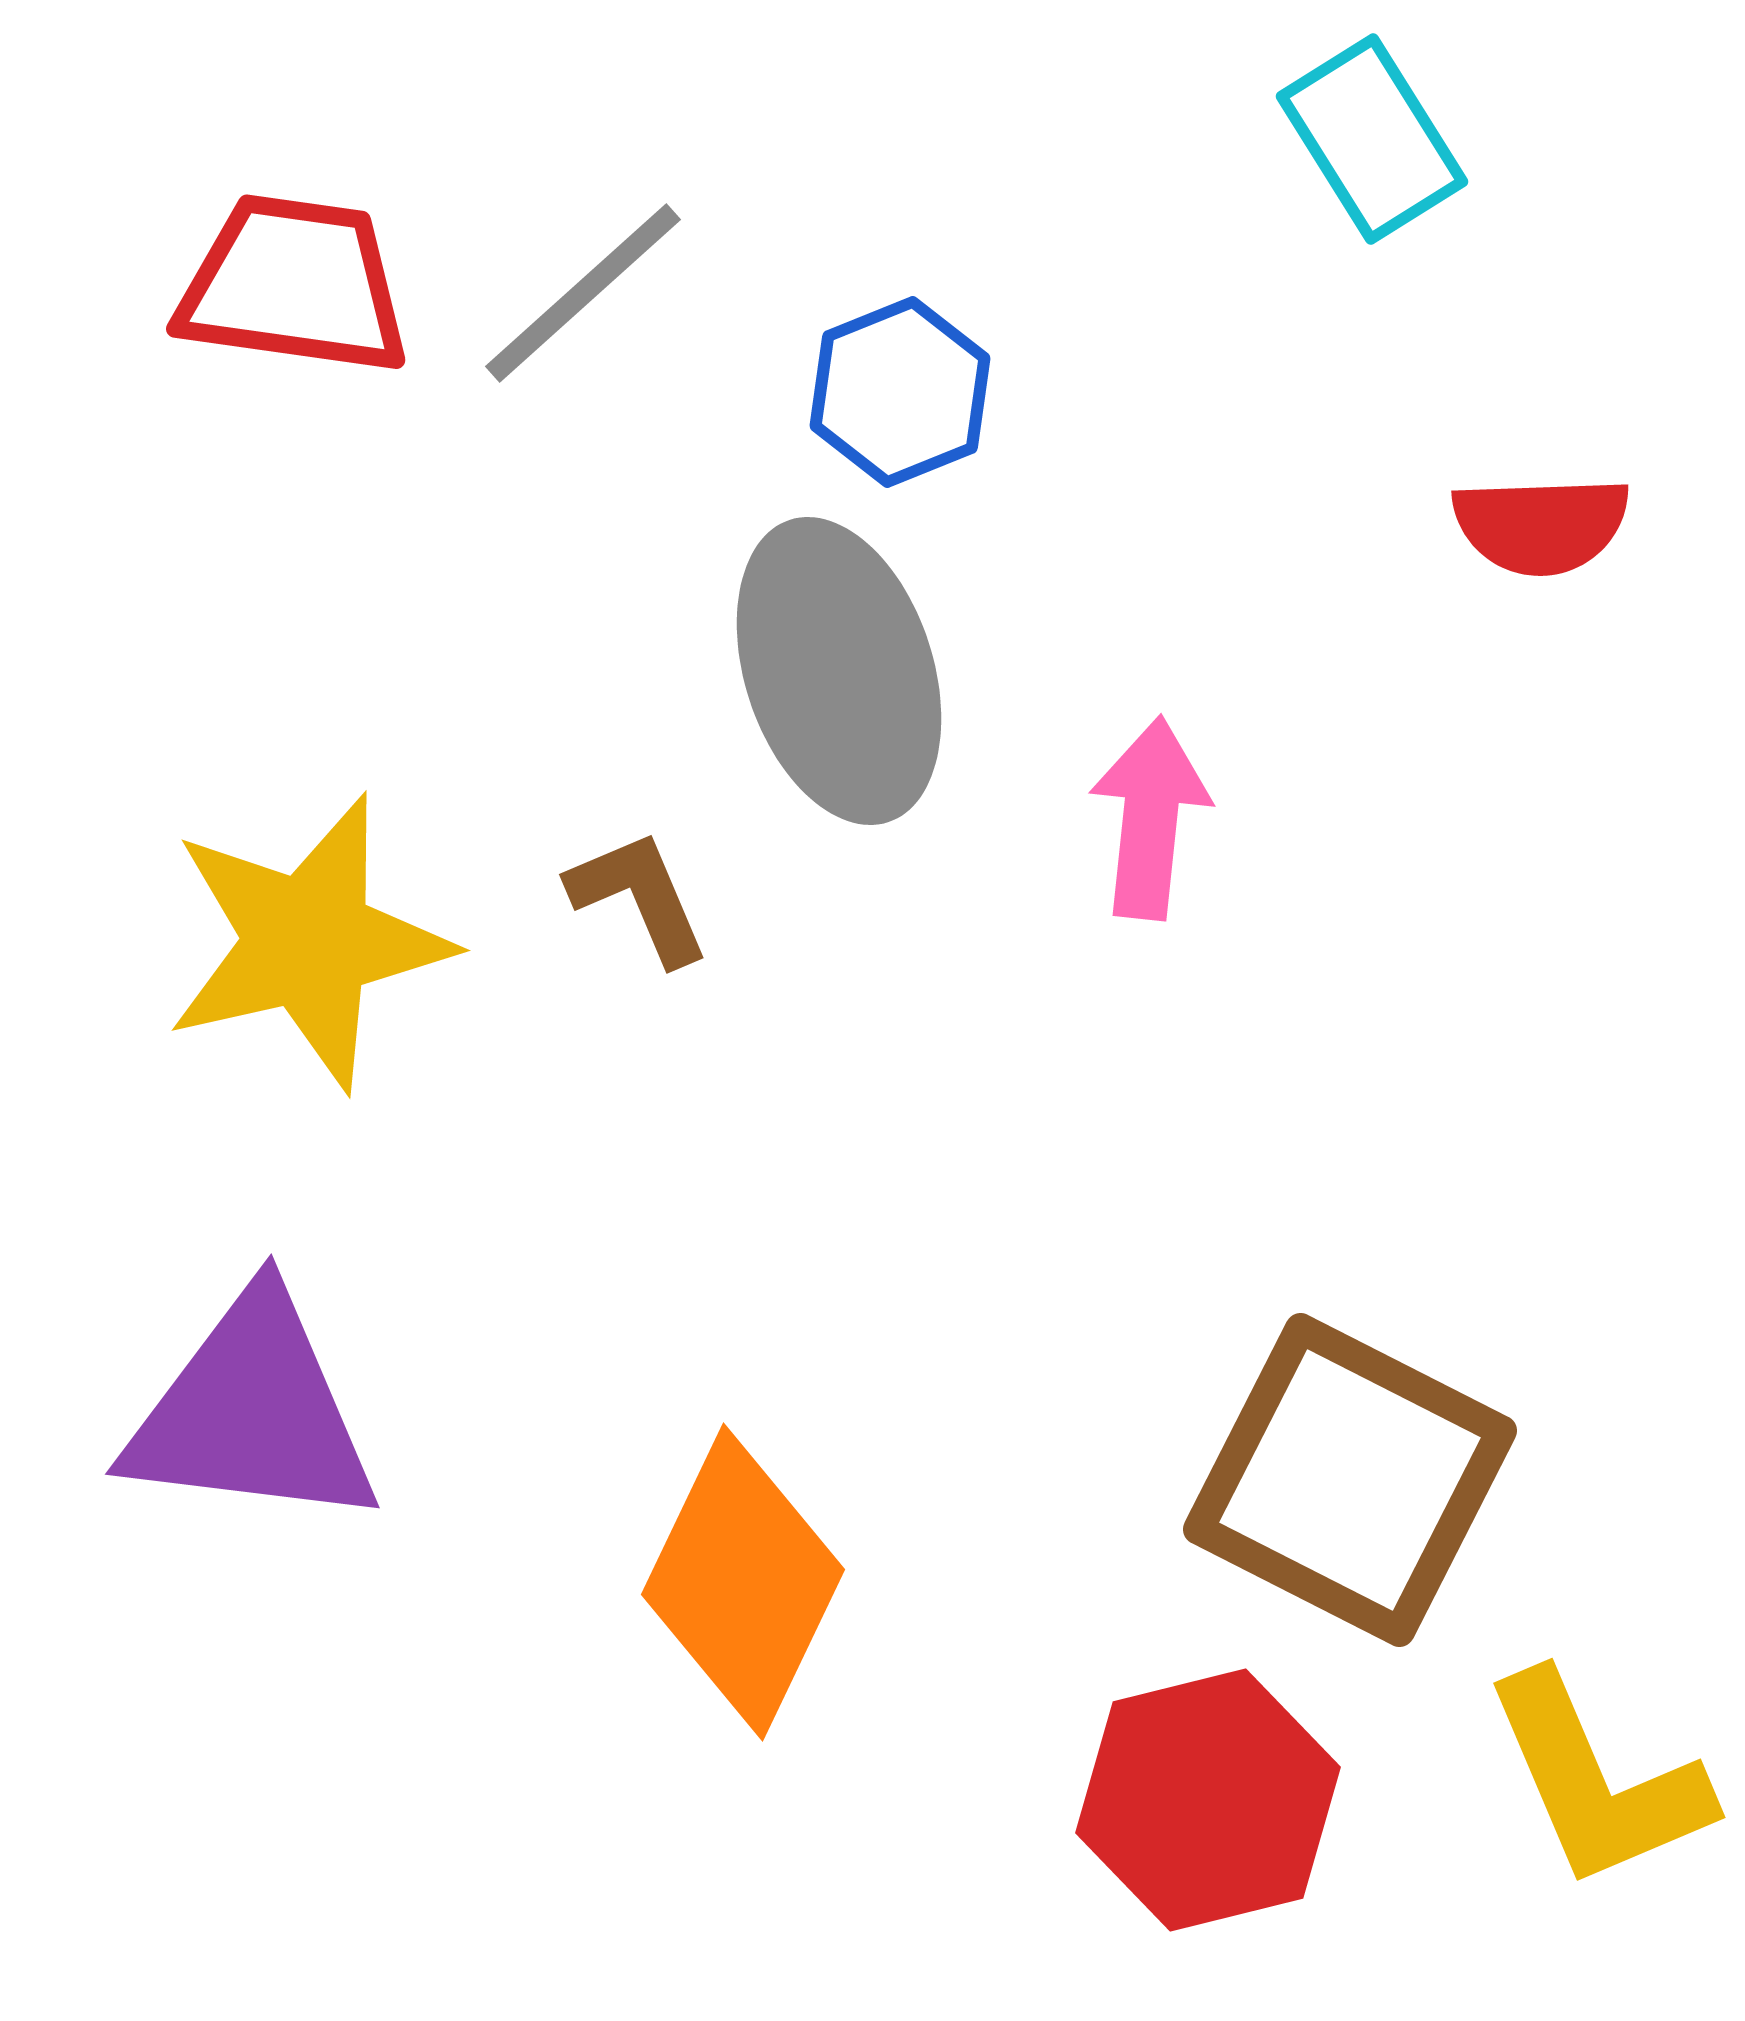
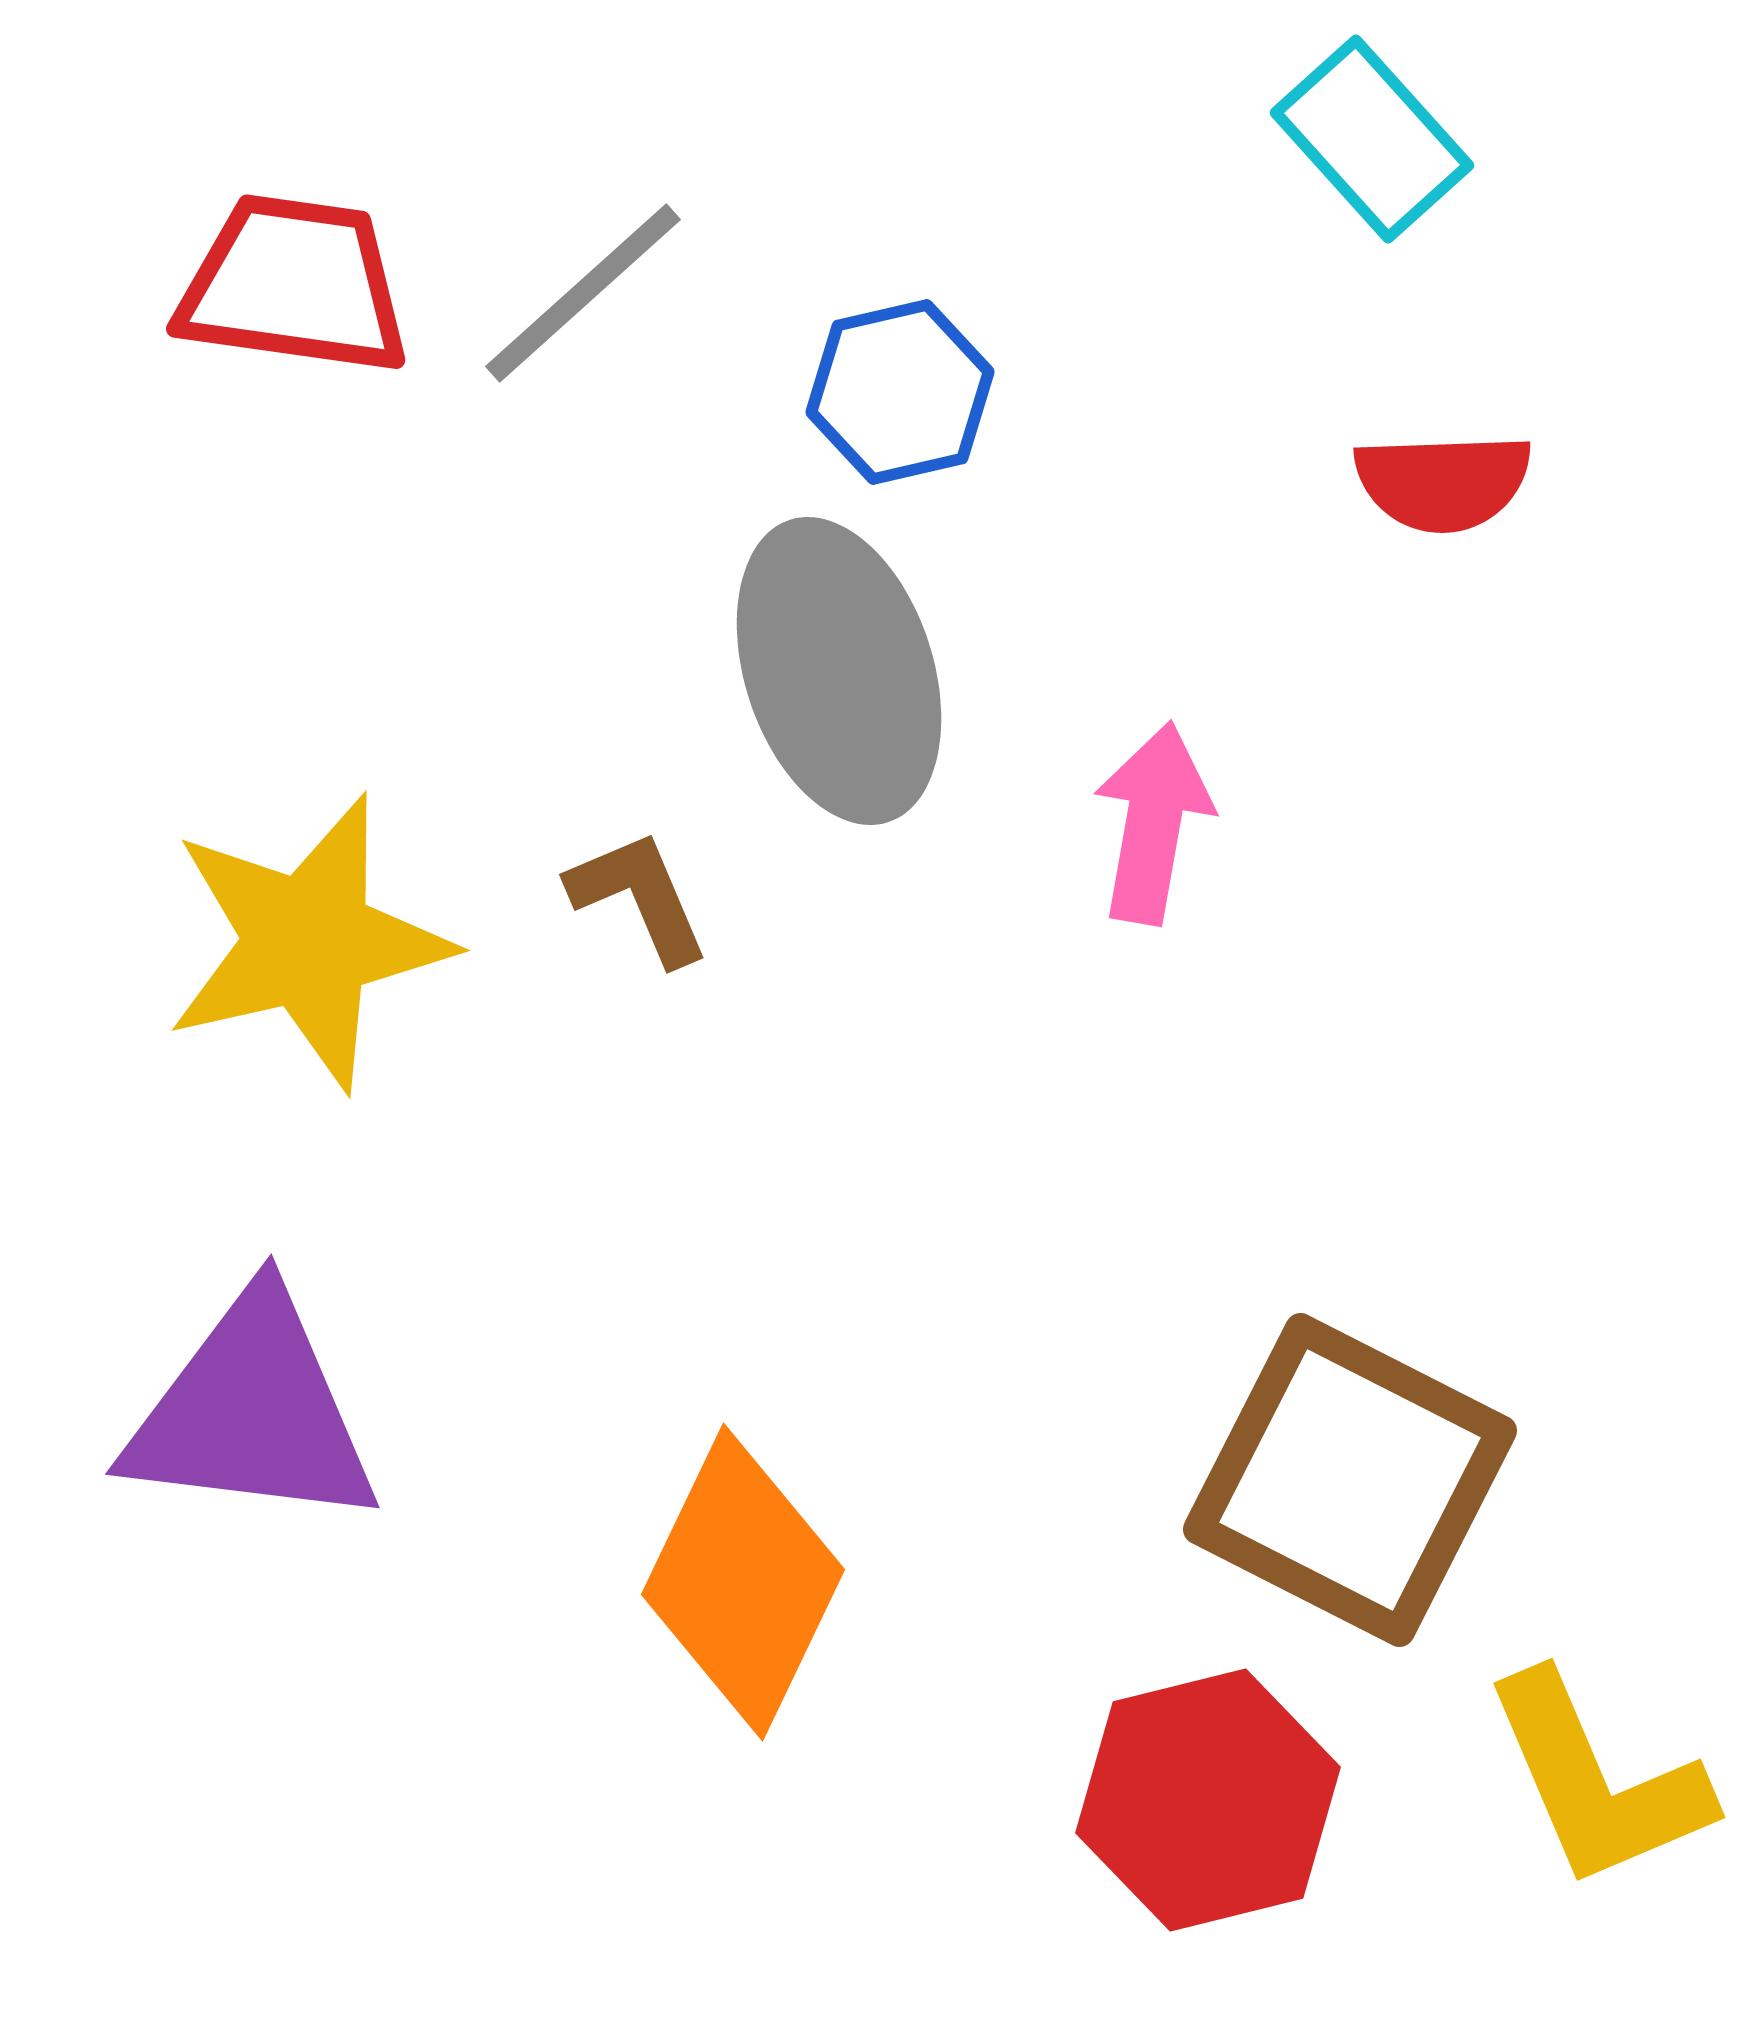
cyan rectangle: rotated 10 degrees counterclockwise
blue hexagon: rotated 9 degrees clockwise
red semicircle: moved 98 px left, 43 px up
pink arrow: moved 3 px right, 5 px down; rotated 4 degrees clockwise
